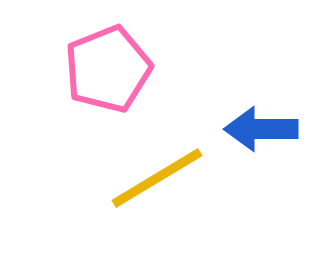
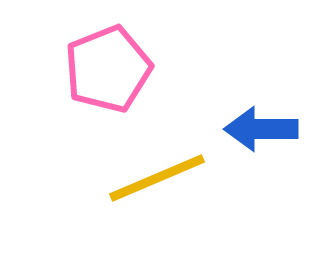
yellow line: rotated 8 degrees clockwise
